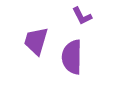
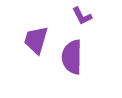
purple trapezoid: moved 1 px up
